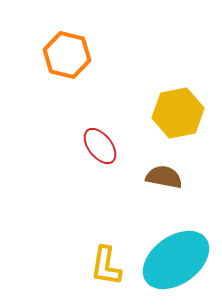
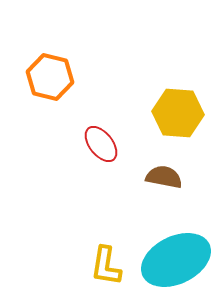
orange hexagon: moved 17 px left, 22 px down
yellow hexagon: rotated 15 degrees clockwise
red ellipse: moved 1 px right, 2 px up
cyan ellipse: rotated 10 degrees clockwise
